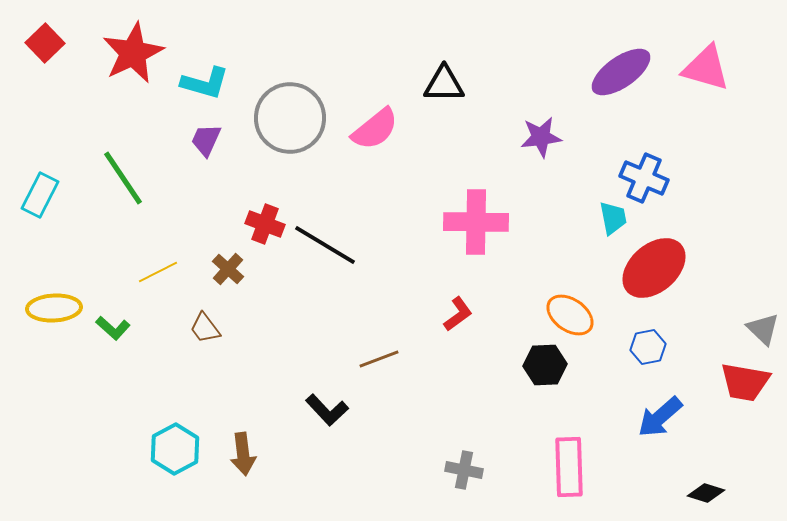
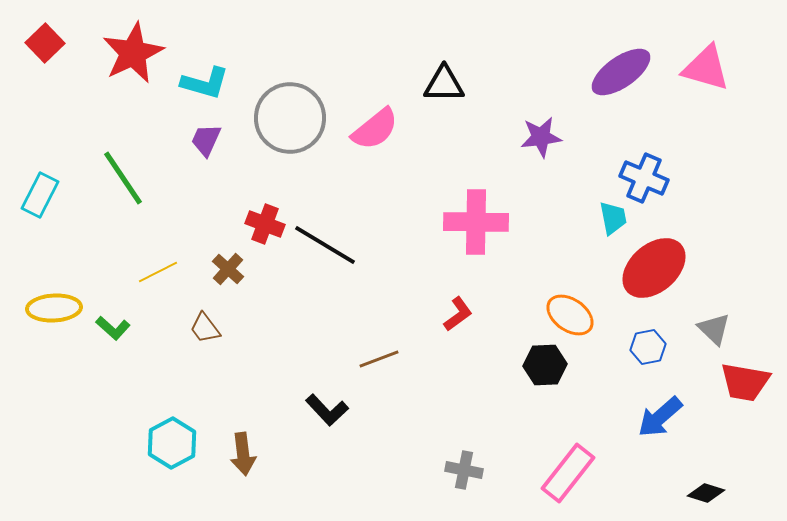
gray triangle: moved 49 px left
cyan hexagon: moved 3 px left, 6 px up
pink rectangle: moved 1 px left, 6 px down; rotated 40 degrees clockwise
